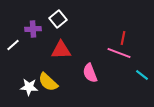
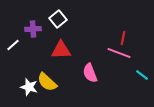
yellow semicircle: moved 1 px left
white star: rotated 12 degrees clockwise
